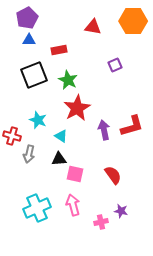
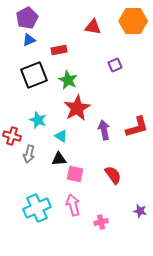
blue triangle: rotated 24 degrees counterclockwise
red L-shape: moved 5 px right, 1 px down
purple star: moved 19 px right
